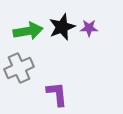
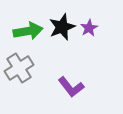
purple star: rotated 30 degrees counterclockwise
gray cross: rotated 8 degrees counterclockwise
purple L-shape: moved 14 px right, 7 px up; rotated 148 degrees clockwise
